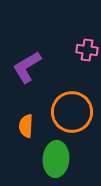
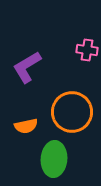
orange semicircle: rotated 105 degrees counterclockwise
green ellipse: moved 2 px left
